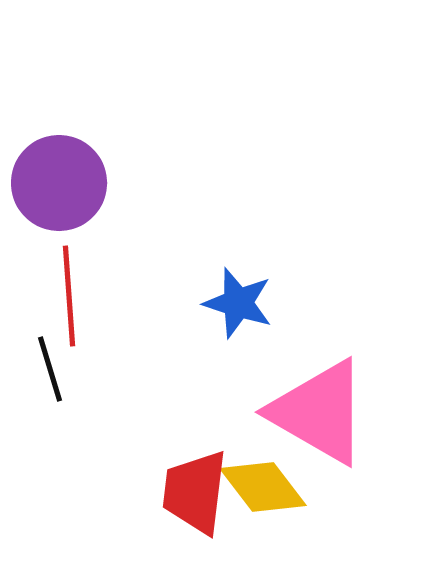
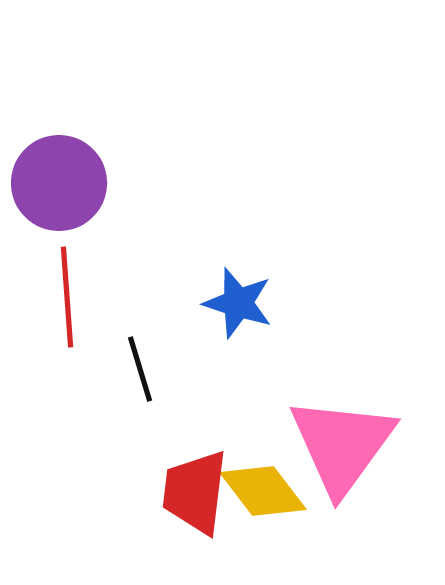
red line: moved 2 px left, 1 px down
black line: moved 90 px right
pink triangle: moved 23 px right, 33 px down; rotated 36 degrees clockwise
yellow diamond: moved 4 px down
